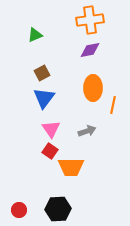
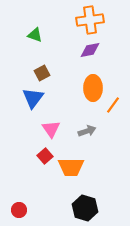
green triangle: rotated 42 degrees clockwise
blue triangle: moved 11 px left
orange line: rotated 24 degrees clockwise
red square: moved 5 px left, 5 px down; rotated 14 degrees clockwise
black hexagon: moved 27 px right, 1 px up; rotated 20 degrees clockwise
